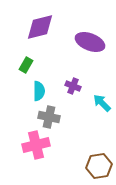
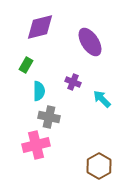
purple ellipse: rotated 36 degrees clockwise
purple cross: moved 4 px up
cyan arrow: moved 4 px up
brown hexagon: rotated 20 degrees counterclockwise
